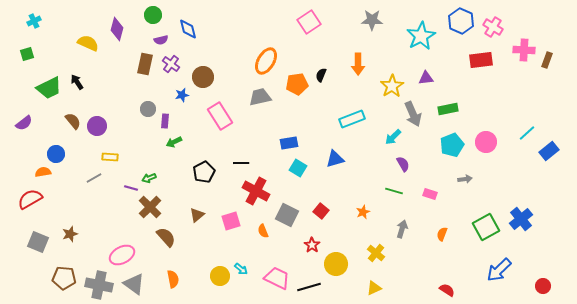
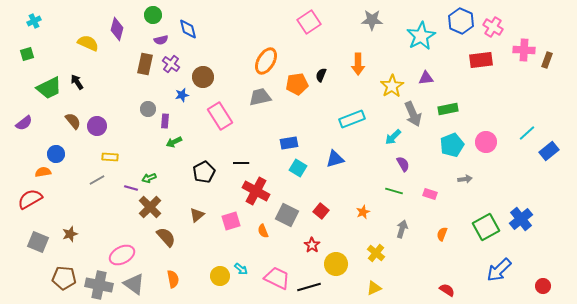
gray line at (94, 178): moved 3 px right, 2 px down
